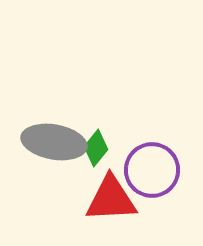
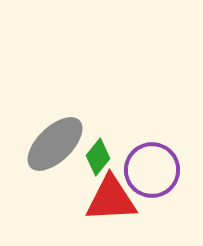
gray ellipse: moved 1 px right, 2 px down; rotated 54 degrees counterclockwise
green diamond: moved 2 px right, 9 px down
